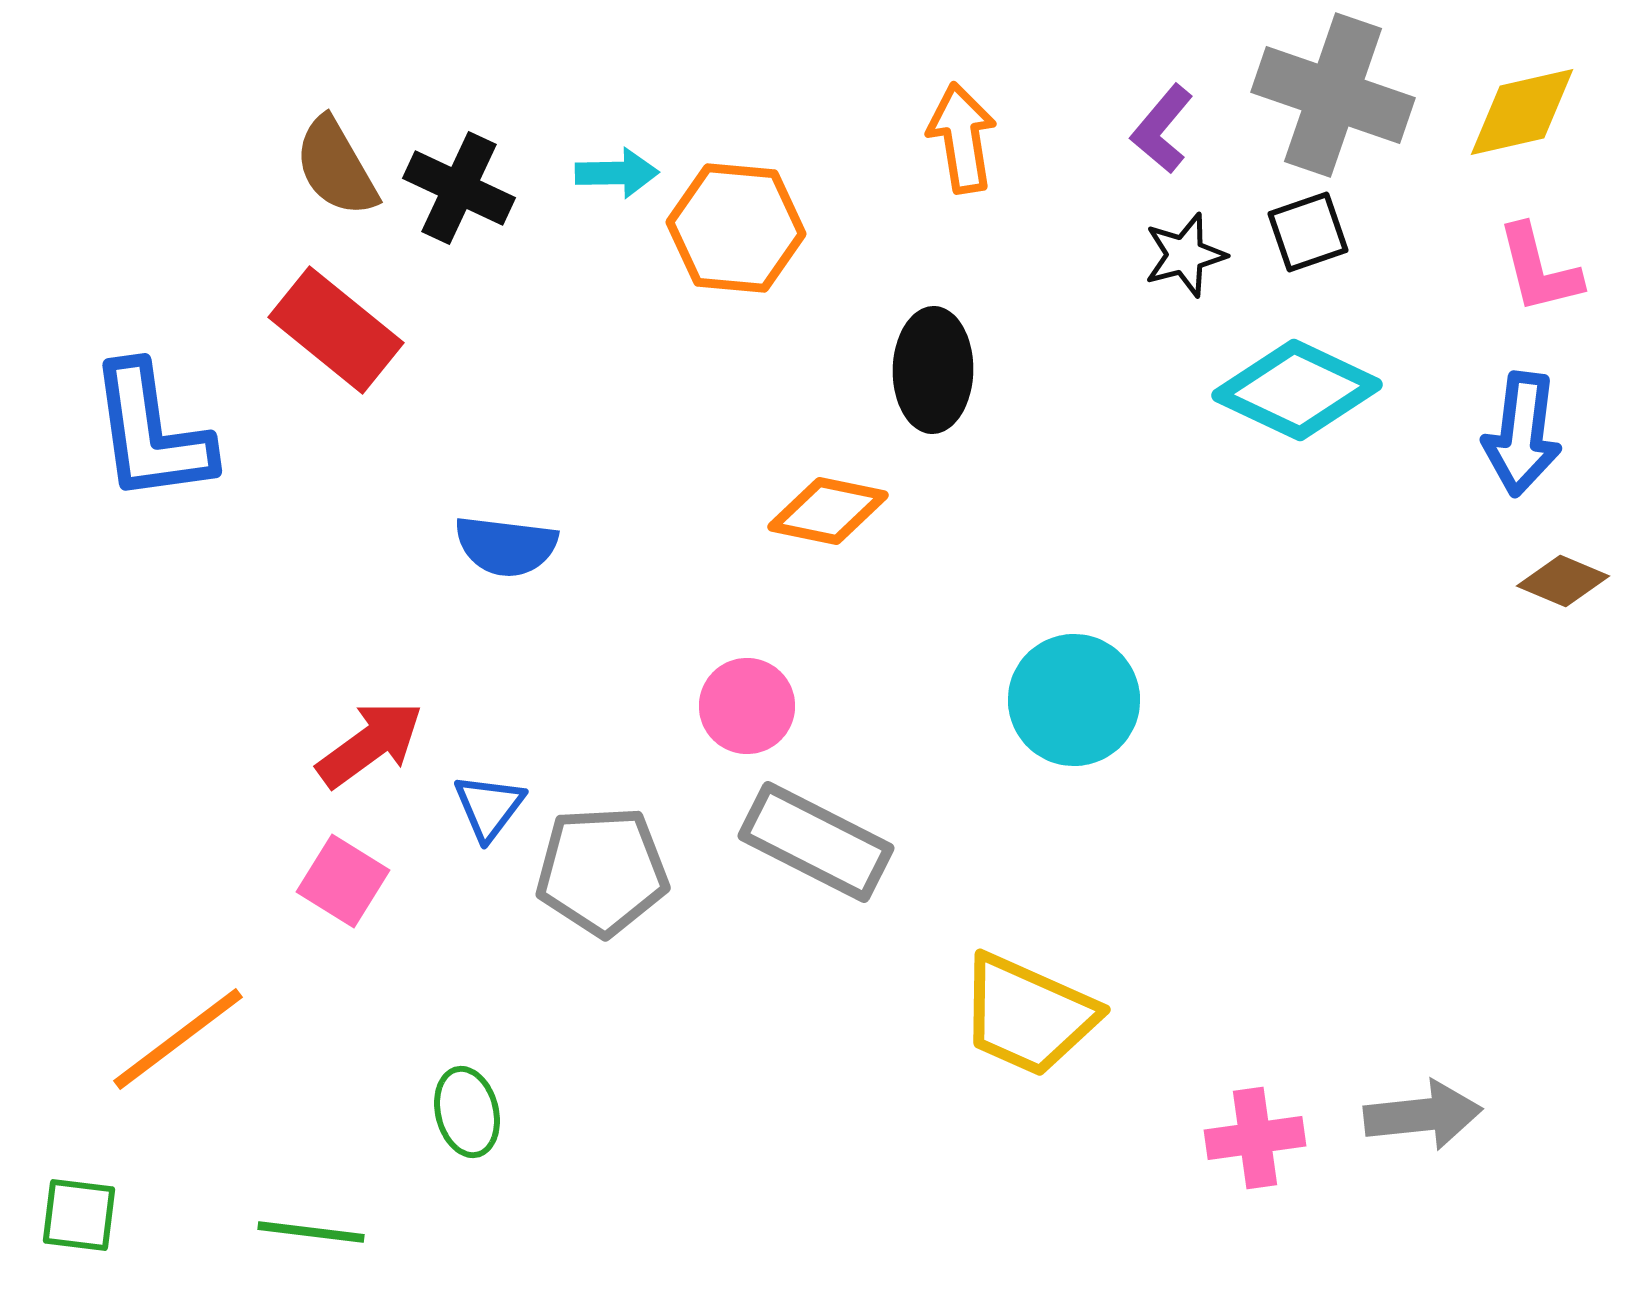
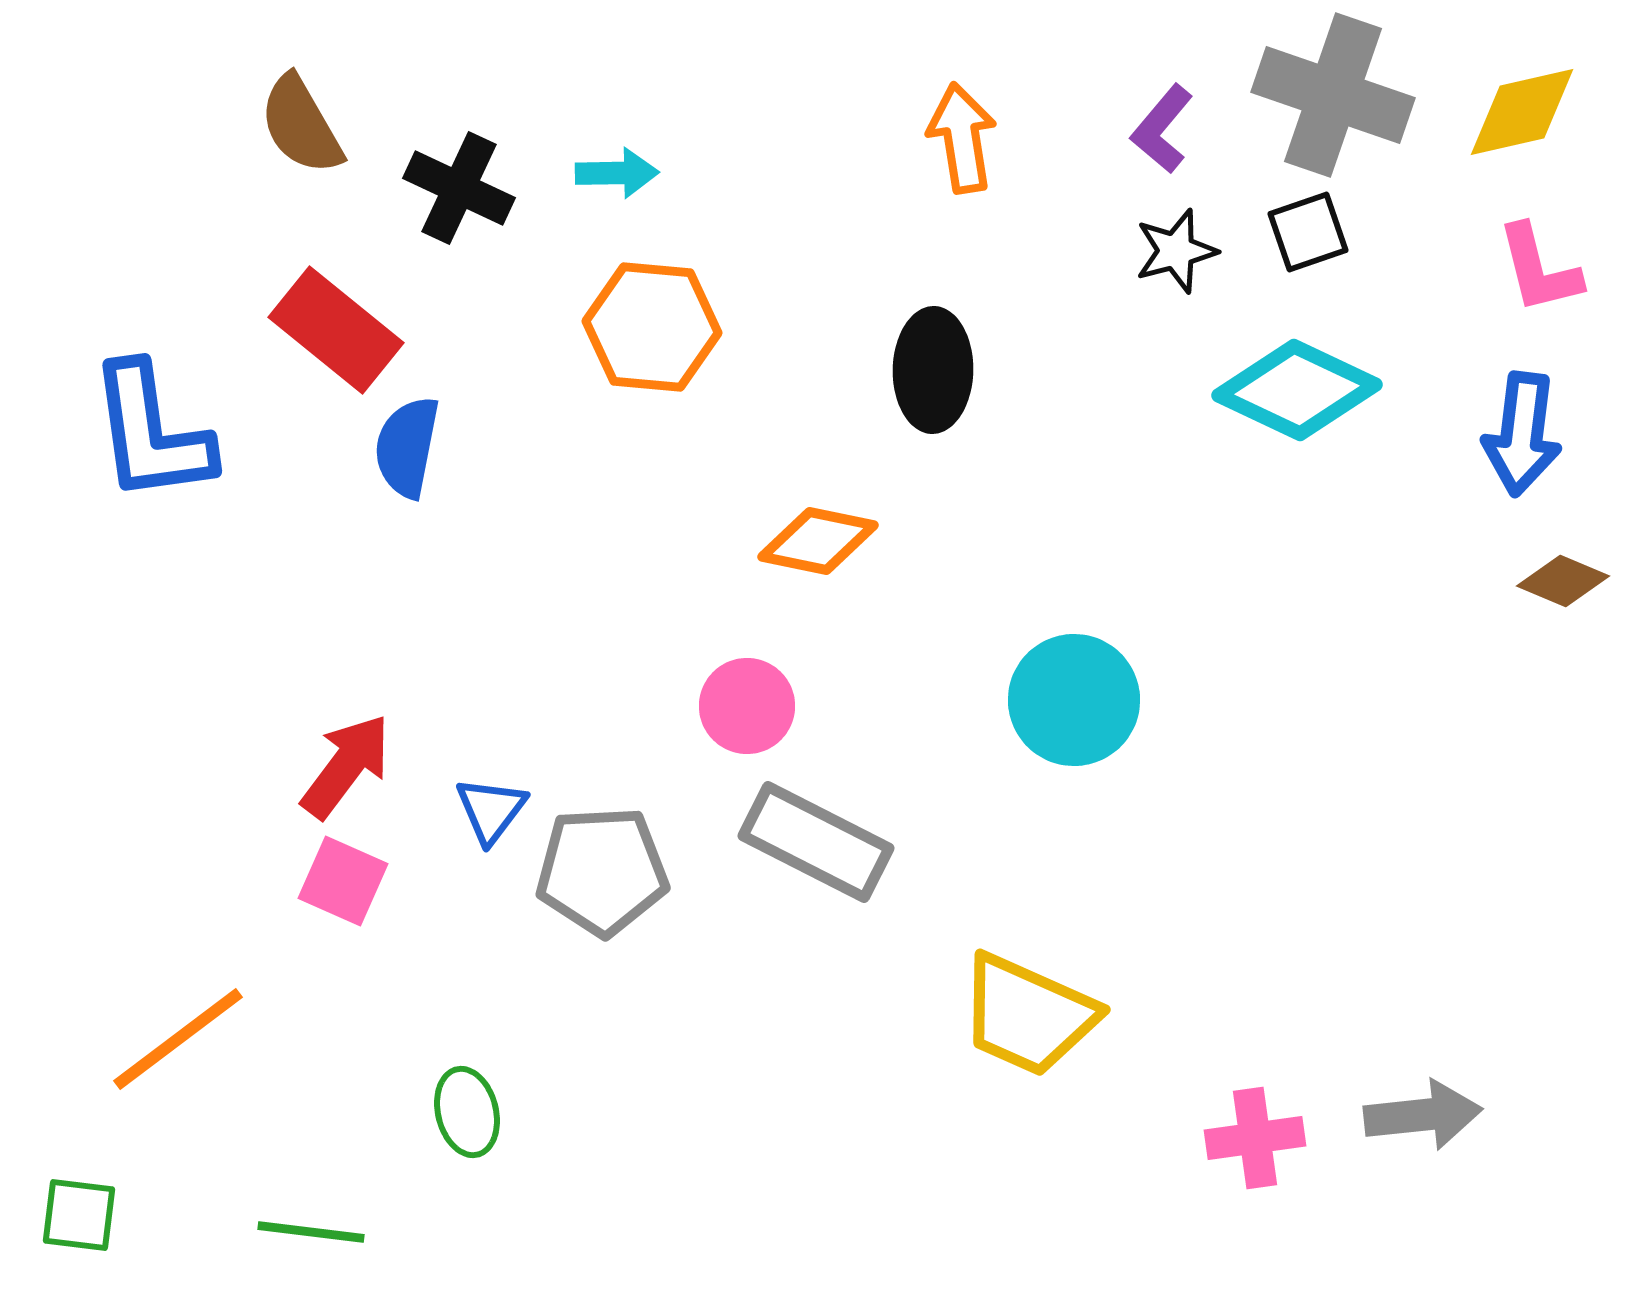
brown semicircle: moved 35 px left, 42 px up
orange hexagon: moved 84 px left, 99 px down
black star: moved 9 px left, 4 px up
orange diamond: moved 10 px left, 30 px down
blue semicircle: moved 99 px left, 99 px up; rotated 94 degrees clockwise
red arrow: moved 24 px left, 22 px down; rotated 17 degrees counterclockwise
blue triangle: moved 2 px right, 3 px down
pink square: rotated 8 degrees counterclockwise
